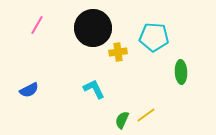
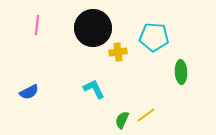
pink line: rotated 24 degrees counterclockwise
blue semicircle: moved 2 px down
